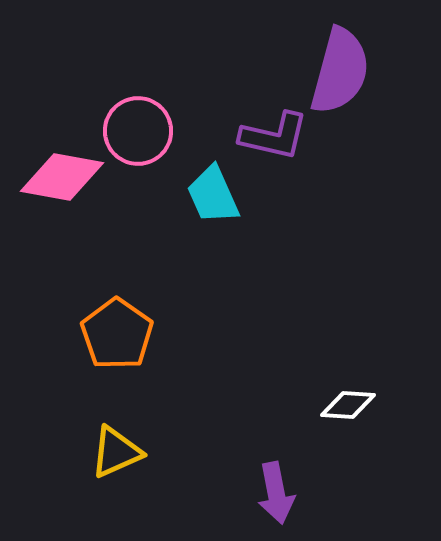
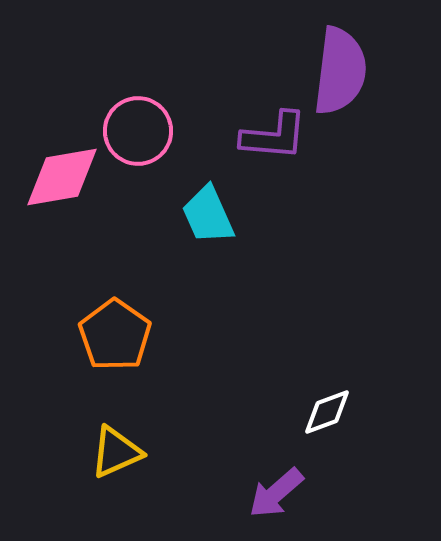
purple semicircle: rotated 8 degrees counterclockwise
purple L-shape: rotated 8 degrees counterclockwise
pink diamond: rotated 20 degrees counterclockwise
cyan trapezoid: moved 5 px left, 20 px down
orange pentagon: moved 2 px left, 1 px down
white diamond: moved 21 px left, 7 px down; rotated 24 degrees counterclockwise
purple arrow: rotated 60 degrees clockwise
